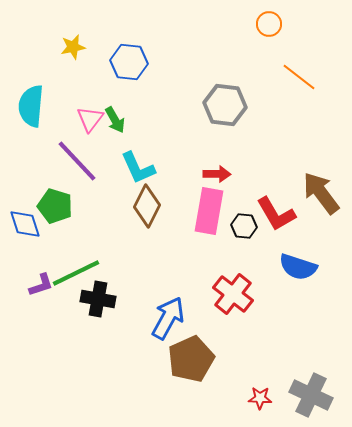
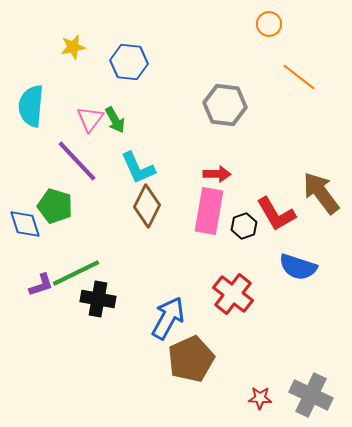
black hexagon: rotated 25 degrees counterclockwise
